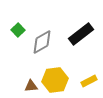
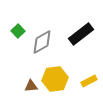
green square: moved 1 px down
yellow hexagon: moved 1 px up
